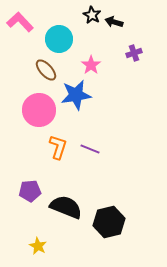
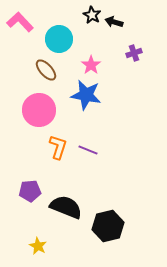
blue star: moved 10 px right; rotated 20 degrees clockwise
purple line: moved 2 px left, 1 px down
black hexagon: moved 1 px left, 4 px down
